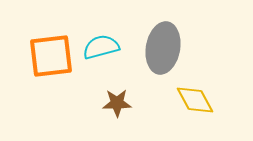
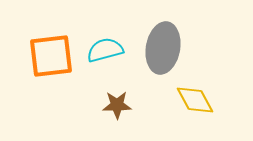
cyan semicircle: moved 4 px right, 3 px down
brown star: moved 2 px down
